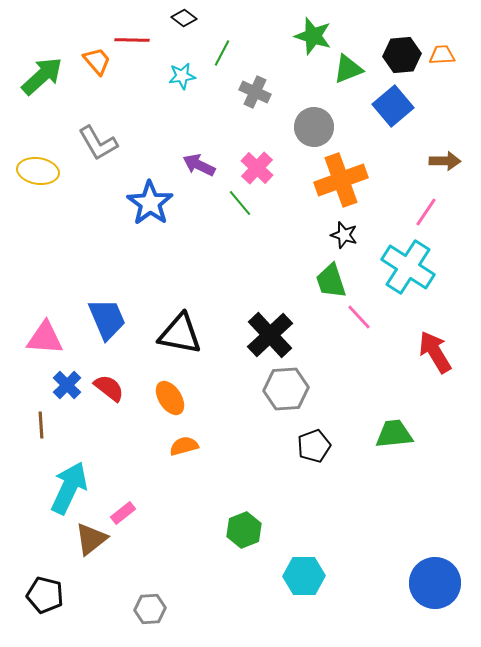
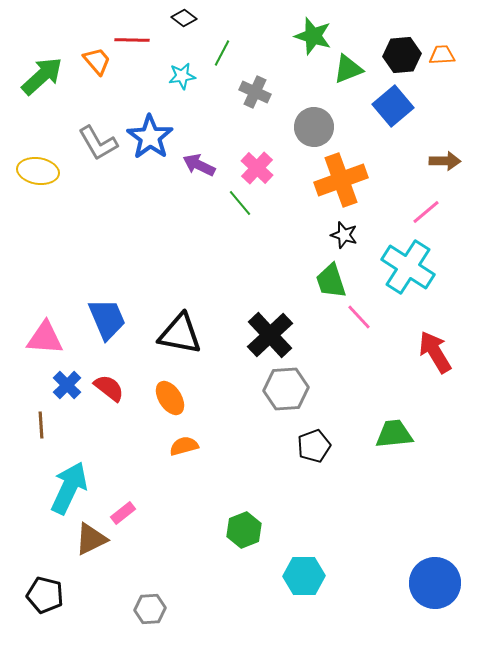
blue star at (150, 203): moved 66 px up
pink line at (426, 212): rotated 16 degrees clockwise
brown triangle at (91, 539): rotated 12 degrees clockwise
